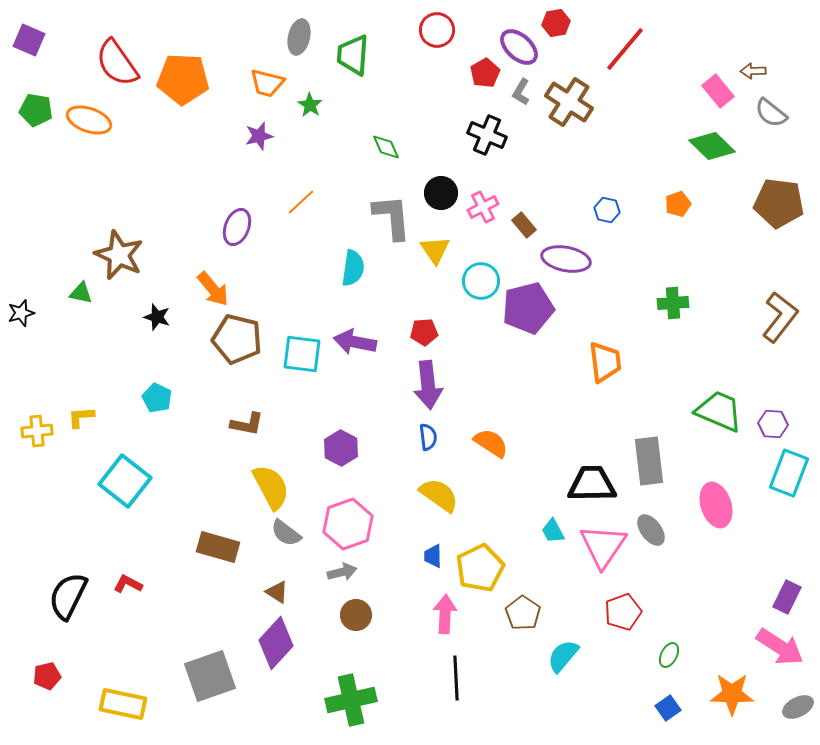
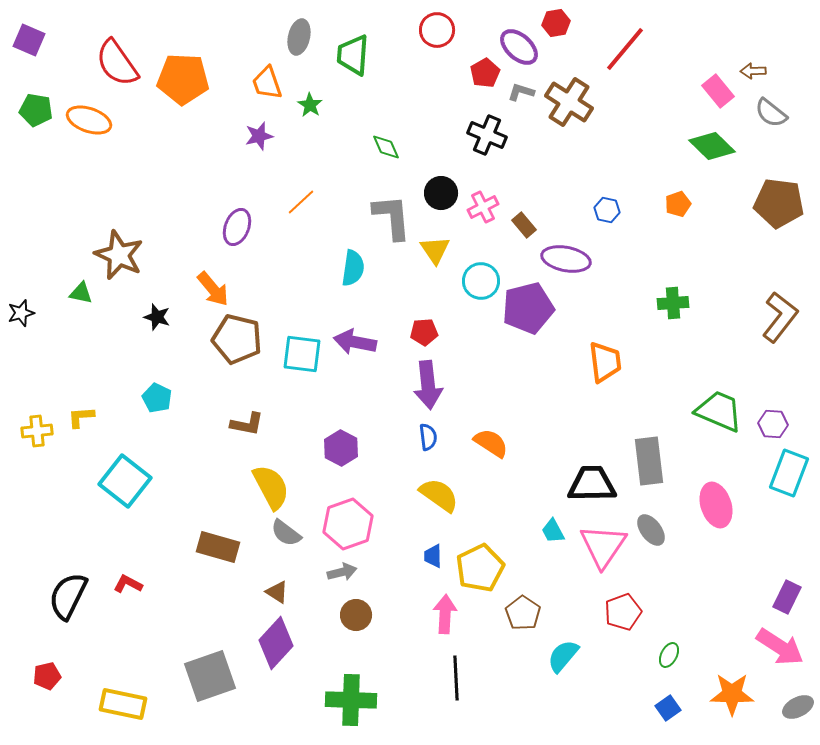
orange trapezoid at (267, 83): rotated 57 degrees clockwise
gray L-shape at (521, 92): rotated 76 degrees clockwise
green cross at (351, 700): rotated 15 degrees clockwise
